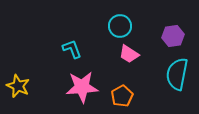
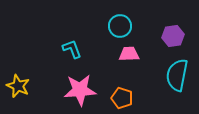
pink trapezoid: rotated 145 degrees clockwise
cyan semicircle: moved 1 px down
pink star: moved 2 px left, 3 px down
orange pentagon: moved 2 px down; rotated 25 degrees counterclockwise
